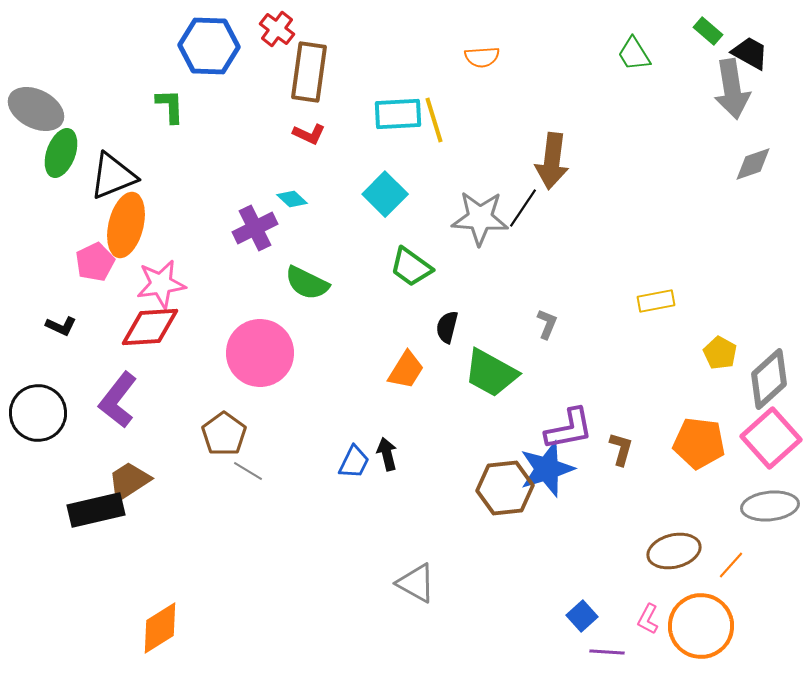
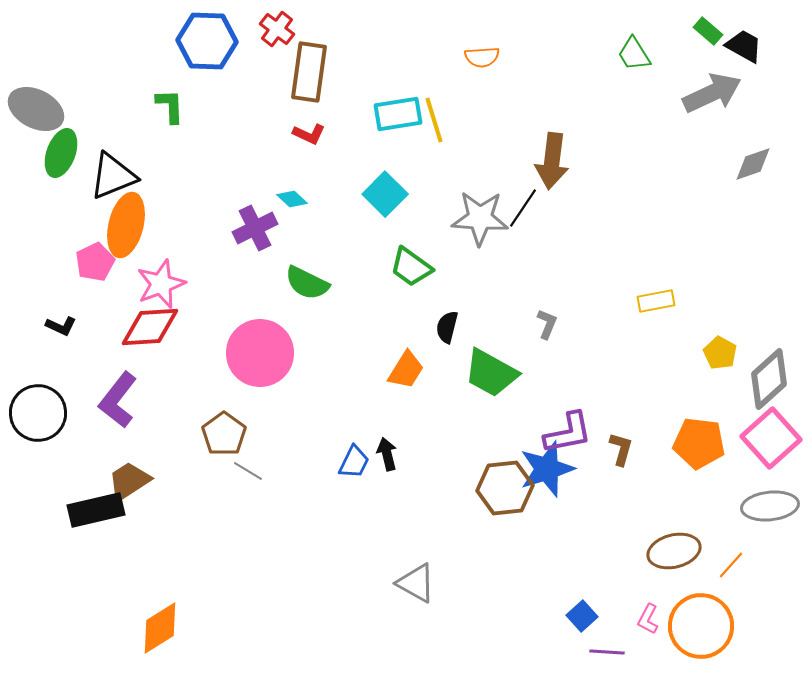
blue hexagon at (209, 46): moved 2 px left, 5 px up
black trapezoid at (750, 53): moved 6 px left, 7 px up
gray arrow at (732, 89): moved 20 px left, 4 px down; rotated 106 degrees counterclockwise
cyan rectangle at (398, 114): rotated 6 degrees counterclockwise
pink star at (161, 284): rotated 12 degrees counterclockwise
purple L-shape at (569, 429): moved 1 px left, 4 px down
